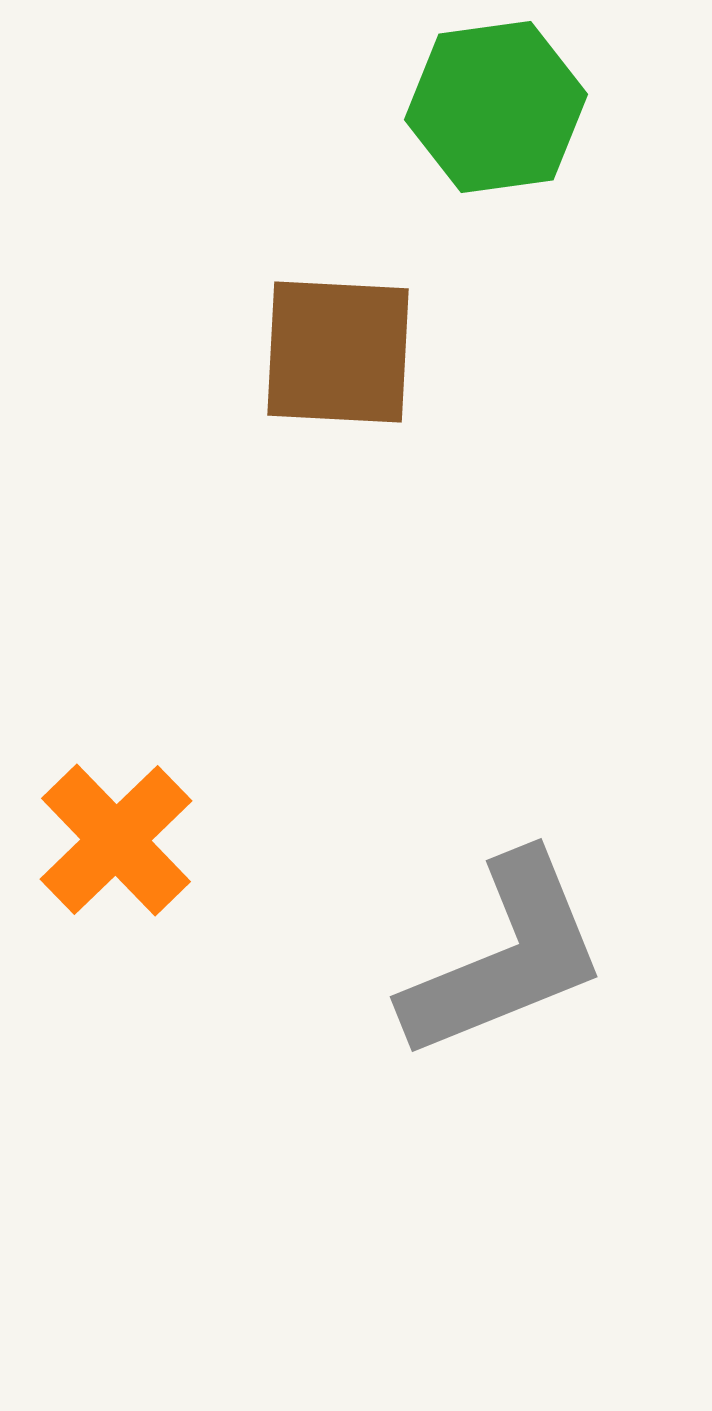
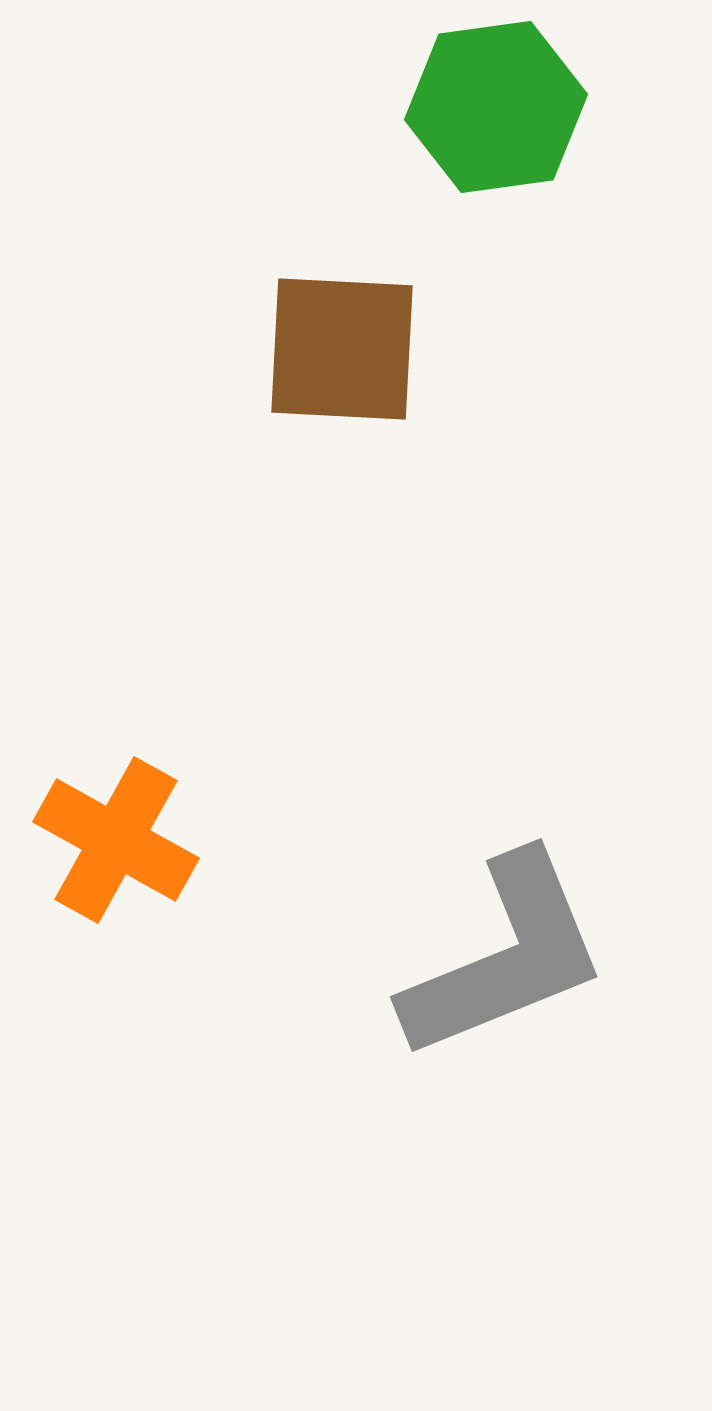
brown square: moved 4 px right, 3 px up
orange cross: rotated 17 degrees counterclockwise
